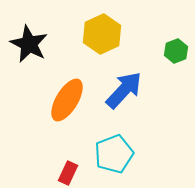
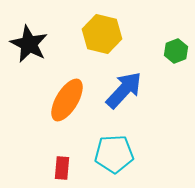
yellow hexagon: rotated 21 degrees counterclockwise
cyan pentagon: rotated 18 degrees clockwise
red rectangle: moved 6 px left, 5 px up; rotated 20 degrees counterclockwise
